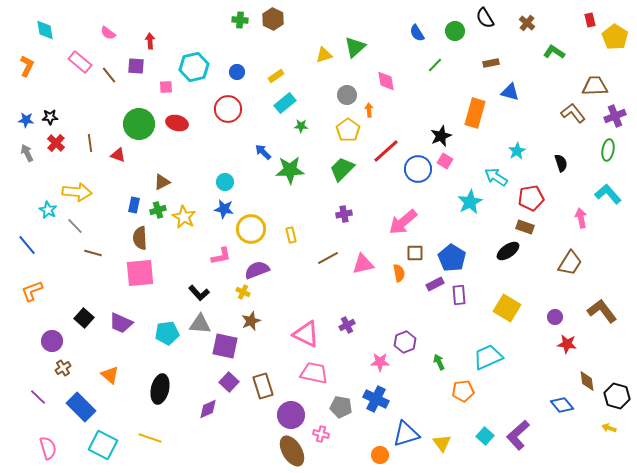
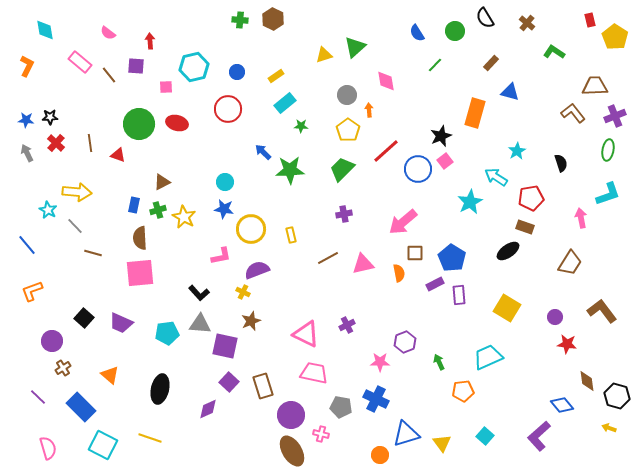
brown rectangle at (491, 63): rotated 35 degrees counterclockwise
pink square at (445, 161): rotated 21 degrees clockwise
cyan L-shape at (608, 194): rotated 112 degrees clockwise
purple L-shape at (518, 435): moved 21 px right, 1 px down
